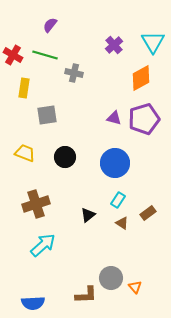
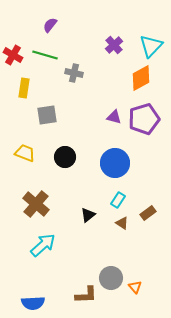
cyan triangle: moved 2 px left, 4 px down; rotated 15 degrees clockwise
purple triangle: moved 1 px up
brown cross: rotated 32 degrees counterclockwise
